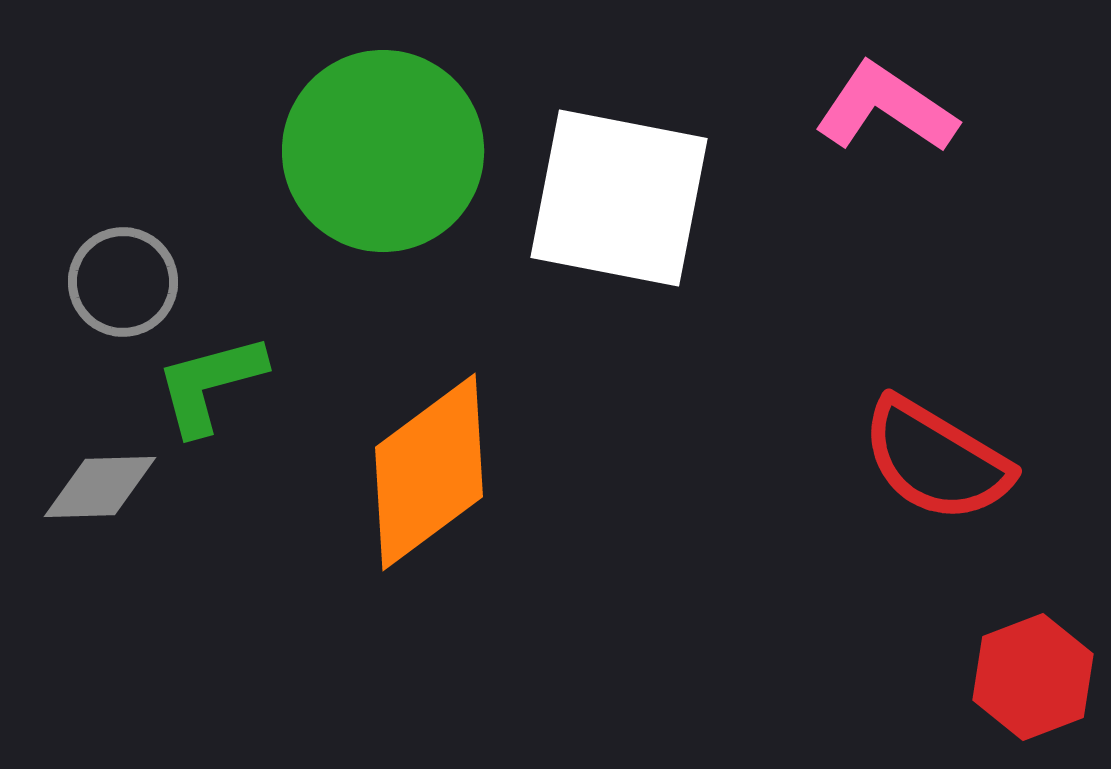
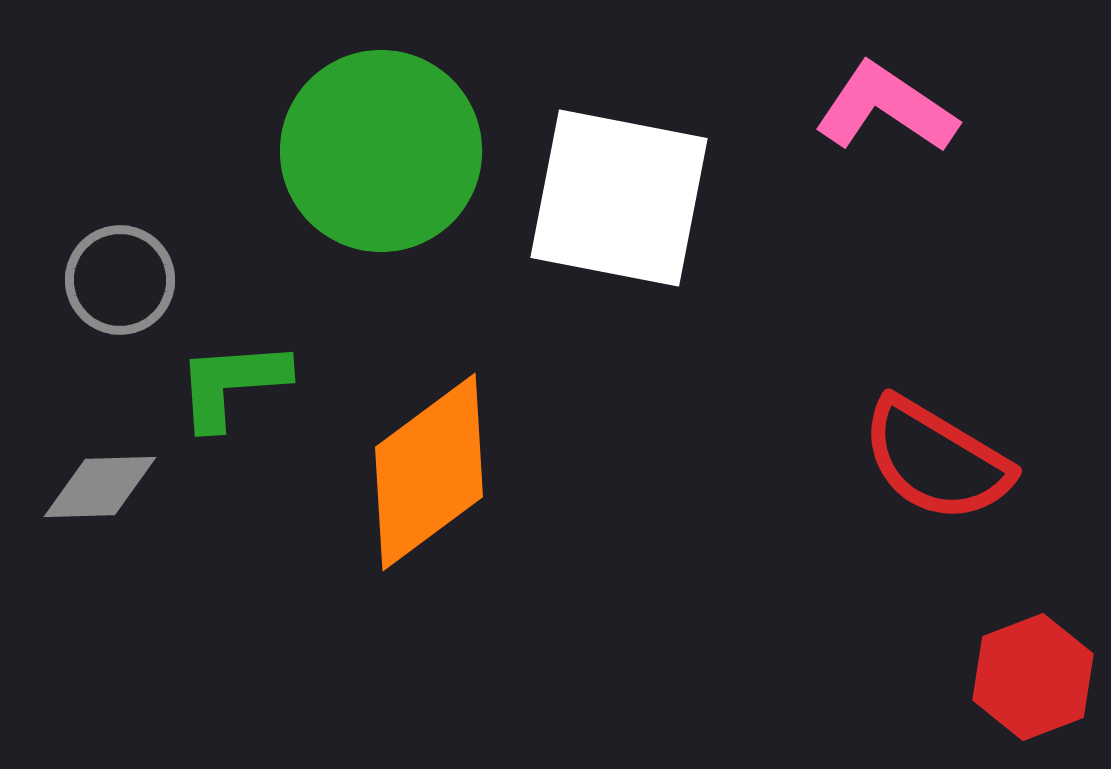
green circle: moved 2 px left
gray circle: moved 3 px left, 2 px up
green L-shape: moved 22 px right; rotated 11 degrees clockwise
